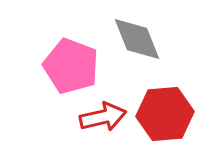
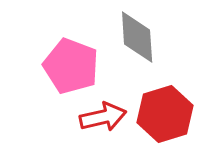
gray diamond: moved 2 px up; rotated 18 degrees clockwise
red hexagon: rotated 12 degrees counterclockwise
